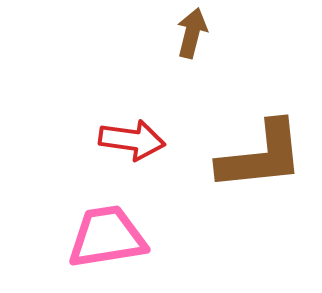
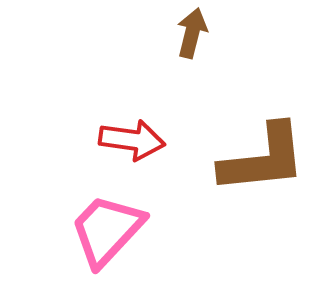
brown L-shape: moved 2 px right, 3 px down
pink trapezoid: moved 7 px up; rotated 38 degrees counterclockwise
